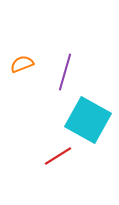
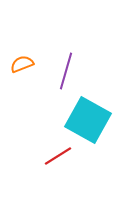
purple line: moved 1 px right, 1 px up
